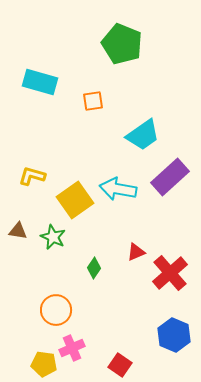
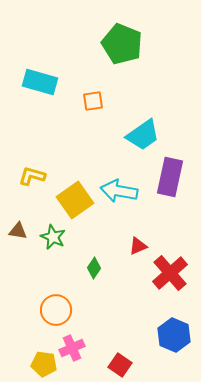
purple rectangle: rotated 36 degrees counterclockwise
cyan arrow: moved 1 px right, 2 px down
red triangle: moved 2 px right, 6 px up
